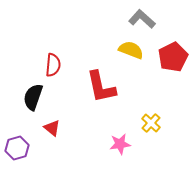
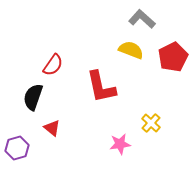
red semicircle: rotated 30 degrees clockwise
